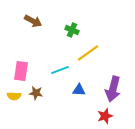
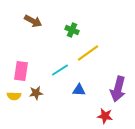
cyan line: rotated 12 degrees counterclockwise
purple arrow: moved 5 px right
brown star: rotated 16 degrees counterclockwise
red star: rotated 28 degrees clockwise
